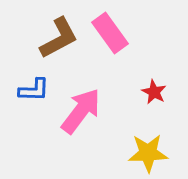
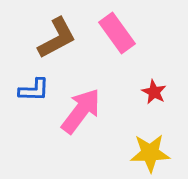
pink rectangle: moved 7 px right
brown L-shape: moved 2 px left
yellow star: moved 2 px right
